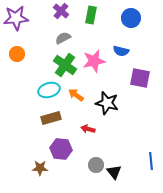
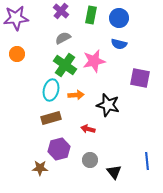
blue circle: moved 12 px left
blue semicircle: moved 2 px left, 7 px up
cyan ellipse: moved 2 px right; rotated 60 degrees counterclockwise
orange arrow: rotated 140 degrees clockwise
black star: moved 1 px right, 2 px down
purple hexagon: moved 2 px left; rotated 20 degrees counterclockwise
blue line: moved 4 px left
gray circle: moved 6 px left, 5 px up
